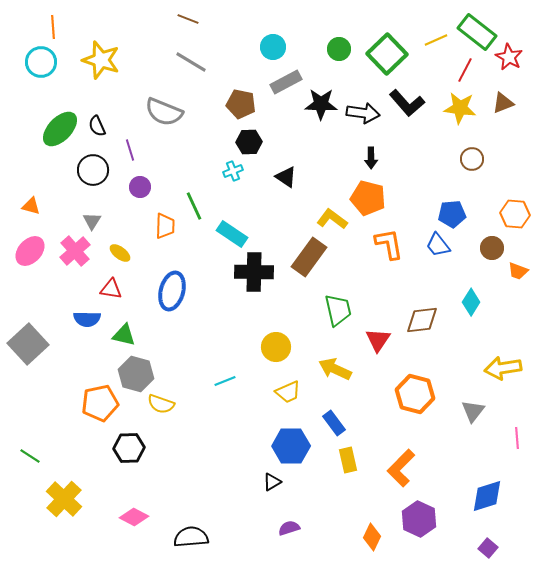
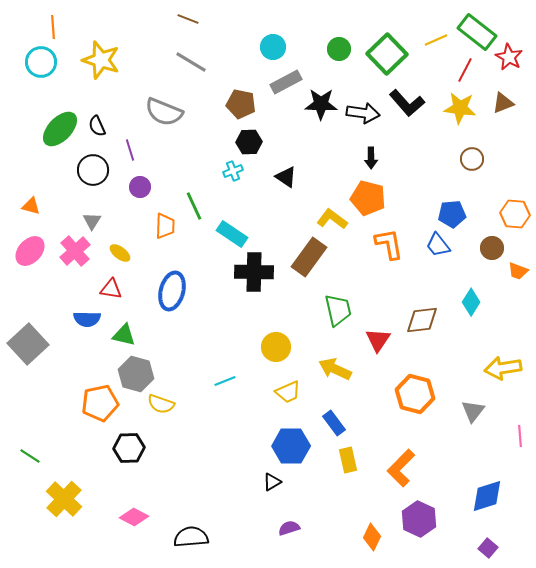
pink line at (517, 438): moved 3 px right, 2 px up
